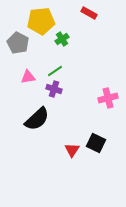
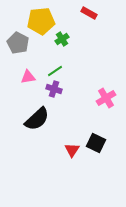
pink cross: moved 2 px left; rotated 18 degrees counterclockwise
